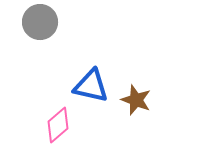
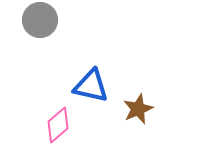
gray circle: moved 2 px up
brown star: moved 2 px right, 9 px down; rotated 28 degrees clockwise
